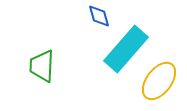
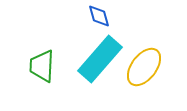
cyan rectangle: moved 26 px left, 10 px down
yellow ellipse: moved 15 px left, 14 px up
